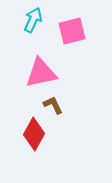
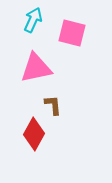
pink square: moved 2 px down; rotated 28 degrees clockwise
pink triangle: moved 5 px left, 5 px up
brown L-shape: rotated 20 degrees clockwise
